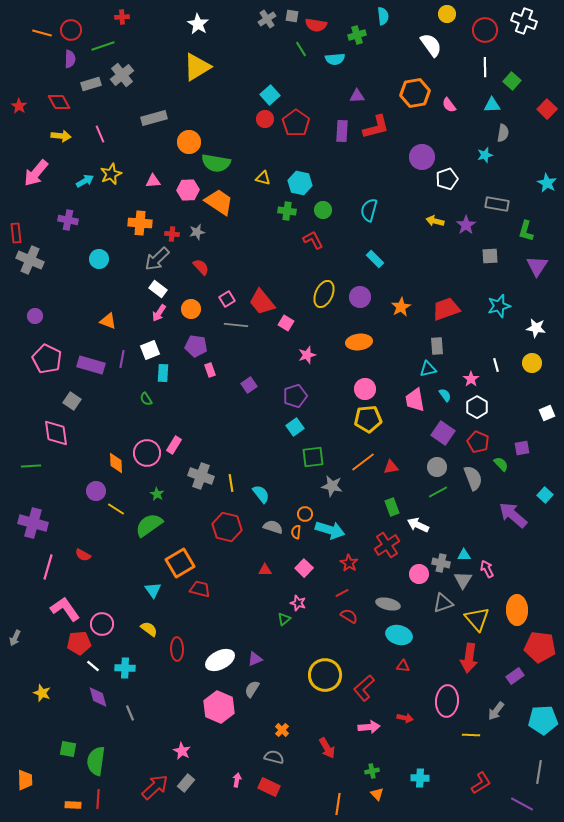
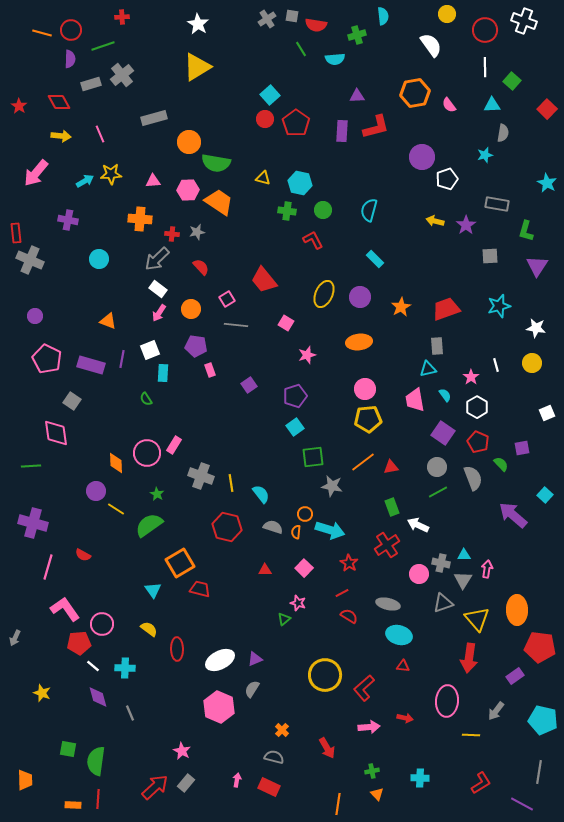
yellow star at (111, 174): rotated 20 degrees clockwise
orange cross at (140, 223): moved 4 px up
red trapezoid at (262, 302): moved 2 px right, 22 px up
pink star at (471, 379): moved 2 px up
pink arrow at (487, 569): rotated 36 degrees clockwise
cyan pentagon at (543, 720): rotated 16 degrees clockwise
